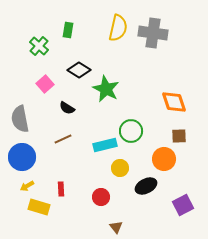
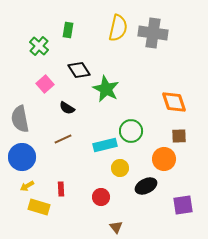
black diamond: rotated 25 degrees clockwise
purple square: rotated 20 degrees clockwise
